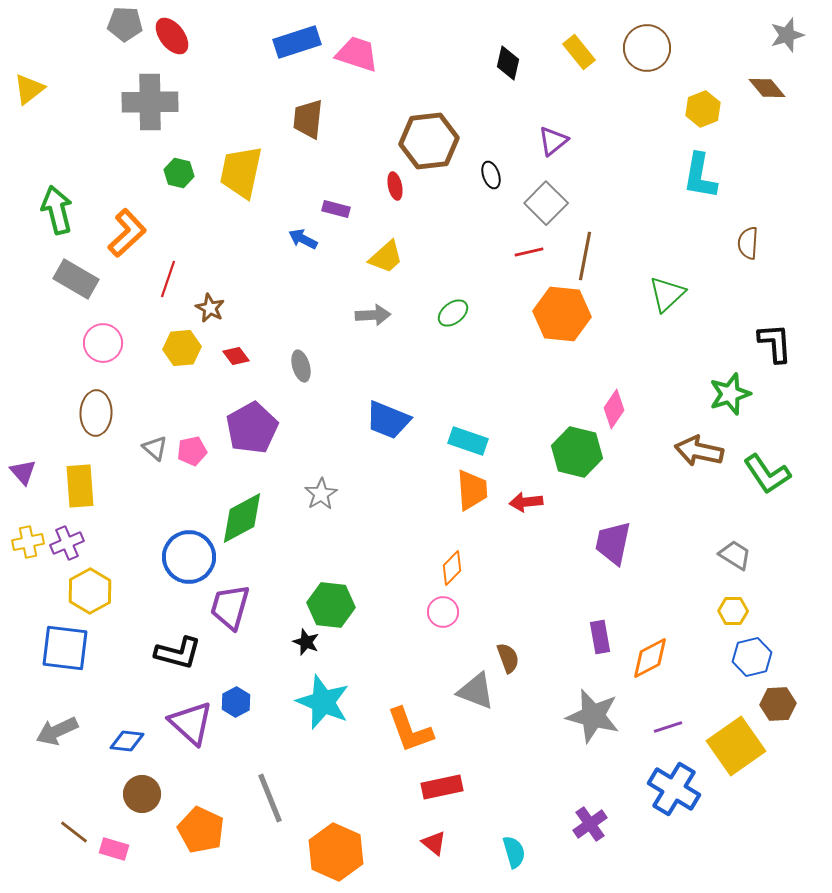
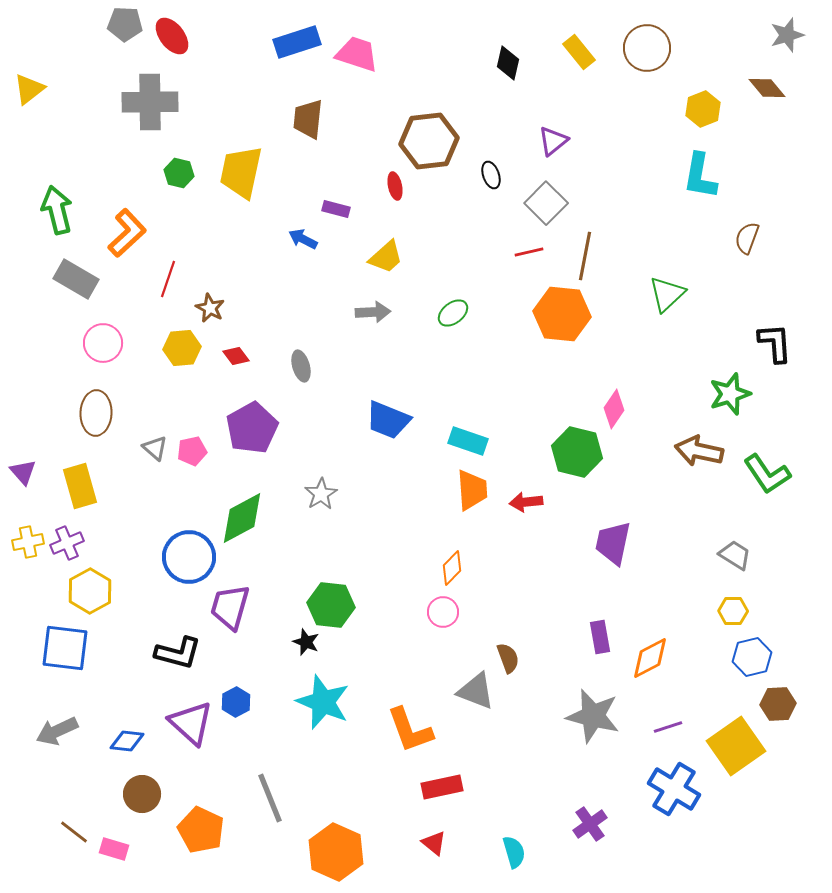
brown semicircle at (748, 243): moved 1 px left, 5 px up; rotated 16 degrees clockwise
gray arrow at (373, 315): moved 3 px up
yellow rectangle at (80, 486): rotated 12 degrees counterclockwise
